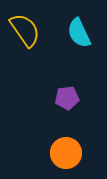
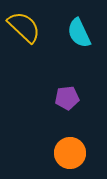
yellow semicircle: moved 1 px left, 3 px up; rotated 12 degrees counterclockwise
orange circle: moved 4 px right
